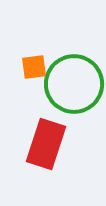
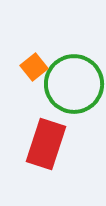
orange square: rotated 32 degrees counterclockwise
